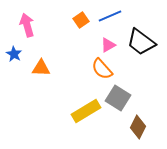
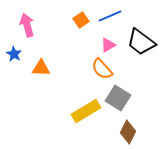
brown diamond: moved 10 px left, 5 px down
